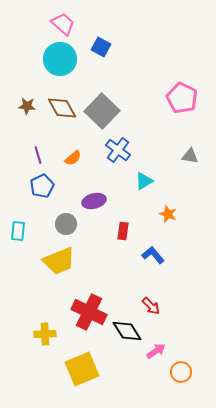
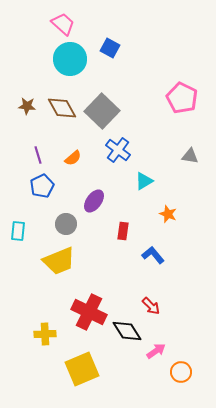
blue square: moved 9 px right, 1 px down
cyan circle: moved 10 px right
purple ellipse: rotated 40 degrees counterclockwise
